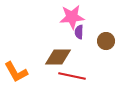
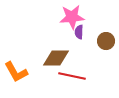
brown diamond: moved 2 px left, 1 px down
